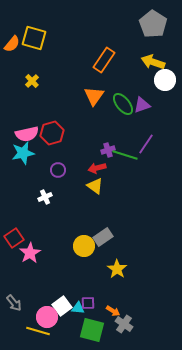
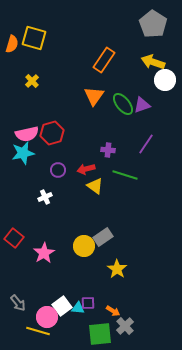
orange semicircle: rotated 24 degrees counterclockwise
purple cross: rotated 24 degrees clockwise
green line: moved 20 px down
red arrow: moved 11 px left, 1 px down
red square: rotated 18 degrees counterclockwise
pink star: moved 14 px right
gray arrow: moved 4 px right
gray cross: moved 1 px right, 2 px down; rotated 12 degrees clockwise
green square: moved 8 px right, 4 px down; rotated 20 degrees counterclockwise
